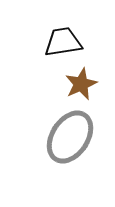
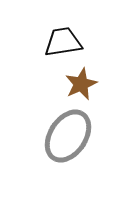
gray ellipse: moved 2 px left, 1 px up
